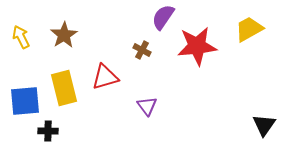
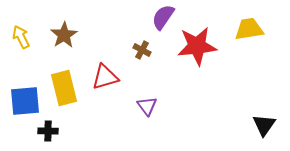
yellow trapezoid: rotated 20 degrees clockwise
